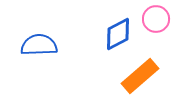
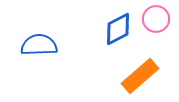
blue diamond: moved 5 px up
